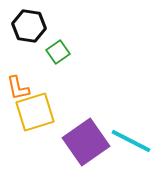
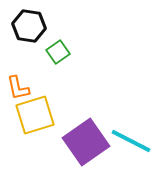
yellow square: moved 3 px down
